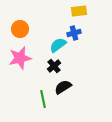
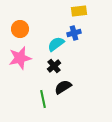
cyan semicircle: moved 2 px left, 1 px up
